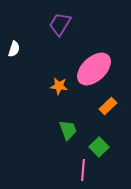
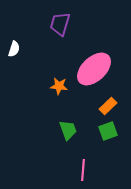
purple trapezoid: rotated 15 degrees counterclockwise
green square: moved 9 px right, 16 px up; rotated 24 degrees clockwise
